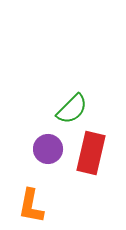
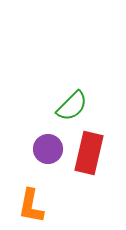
green semicircle: moved 3 px up
red rectangle: moved 2 px left
